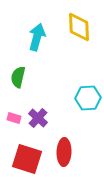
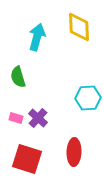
green semicircle: rotated 30 degrees counterclockwise
pink rectangle: moved 2 px right
red ellipse: moved 10 px right
